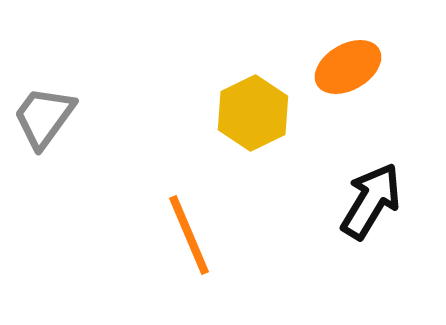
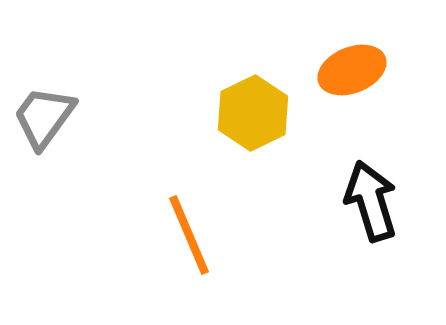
orange ellipse: moved 4 px right, 3 px down; rotated 8 degrees clockwise
black arrow: rotated 48 degrees counterclockwise
